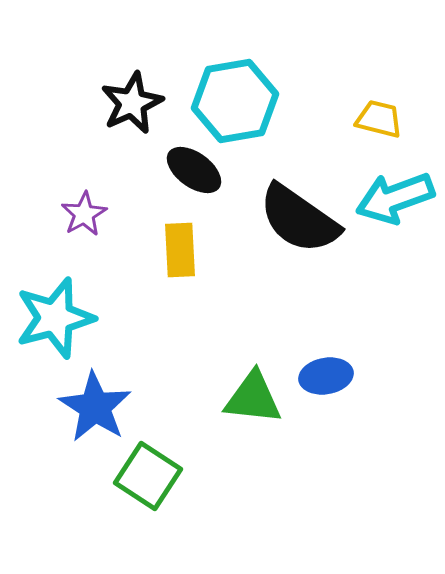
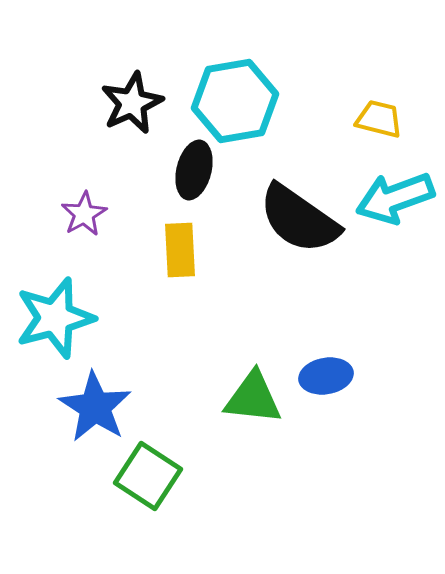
black ellipse: rotated 68 degrees clockwise
